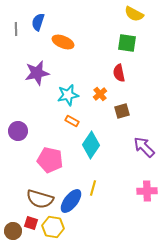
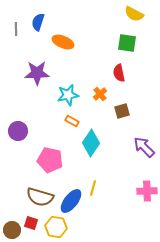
purple star: rotated 10 degrees clockwise
cyan diamond: moved 2 px up
brown semicircle: moved 2 px up
yellow hexagon: moved 3 px right
brown circle: moved 1 px left, 1 px up
